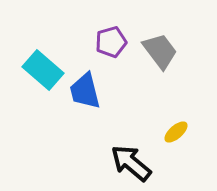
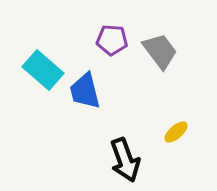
purple pentagon: moved 1 px right, 2 px up; rotated 20 degrees clockwise
black arrow: moved 6 px left, 3 px up; rotated 150 degrees counterclockwise
